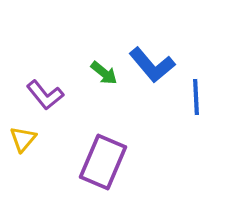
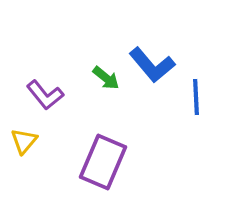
green arrow: moved 2 px right, 5 px down
yellow triangle: moved 1 px right, 2 px down
